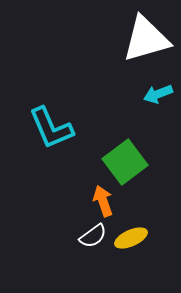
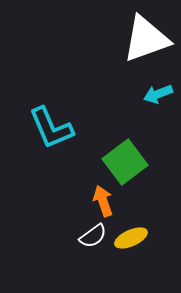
white triangle: rotated 4 degrees counterclockwise
